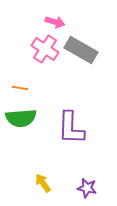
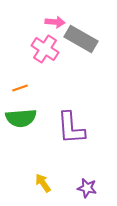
pink arrow: rotated 12 degrees counterclockwise
gray rectangle: moved 11 px up
orange line: rotated 28 degrees counterclockwise
purple L-shape: rotated 6 degrees counterclockwise
